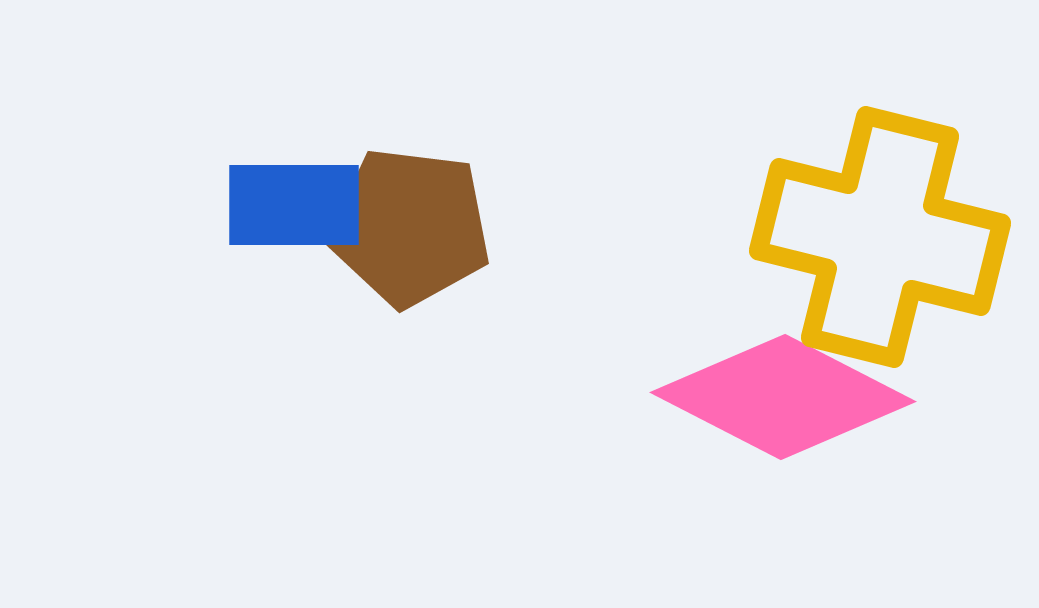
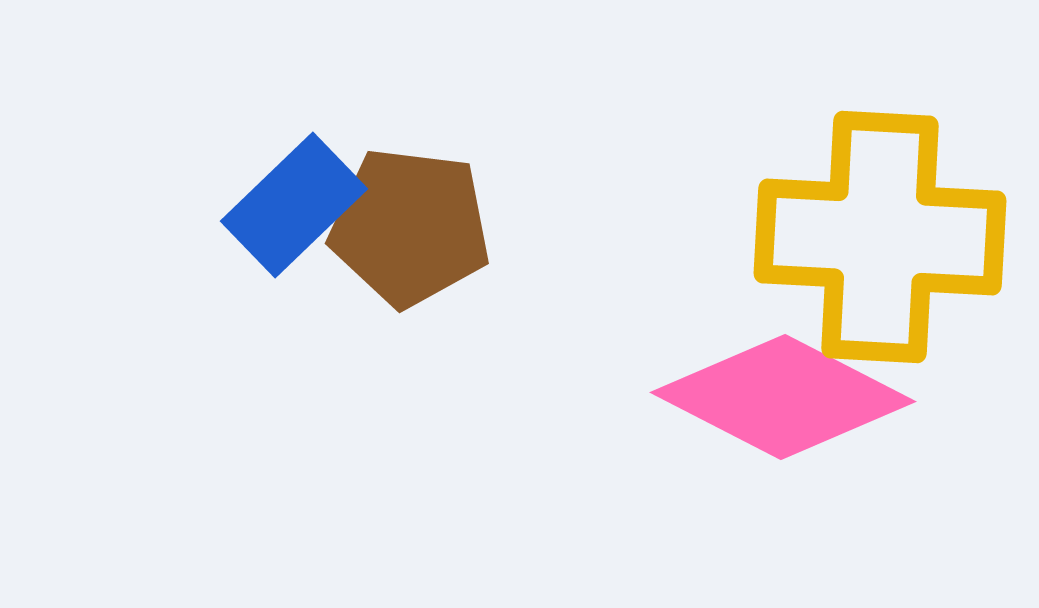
blue rectangle: rotated 44 degrees counterclockwise
yellow cross: rotated 11 degrees counterclockwise
